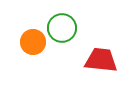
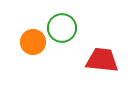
red trapezoid: moved 1 px right
